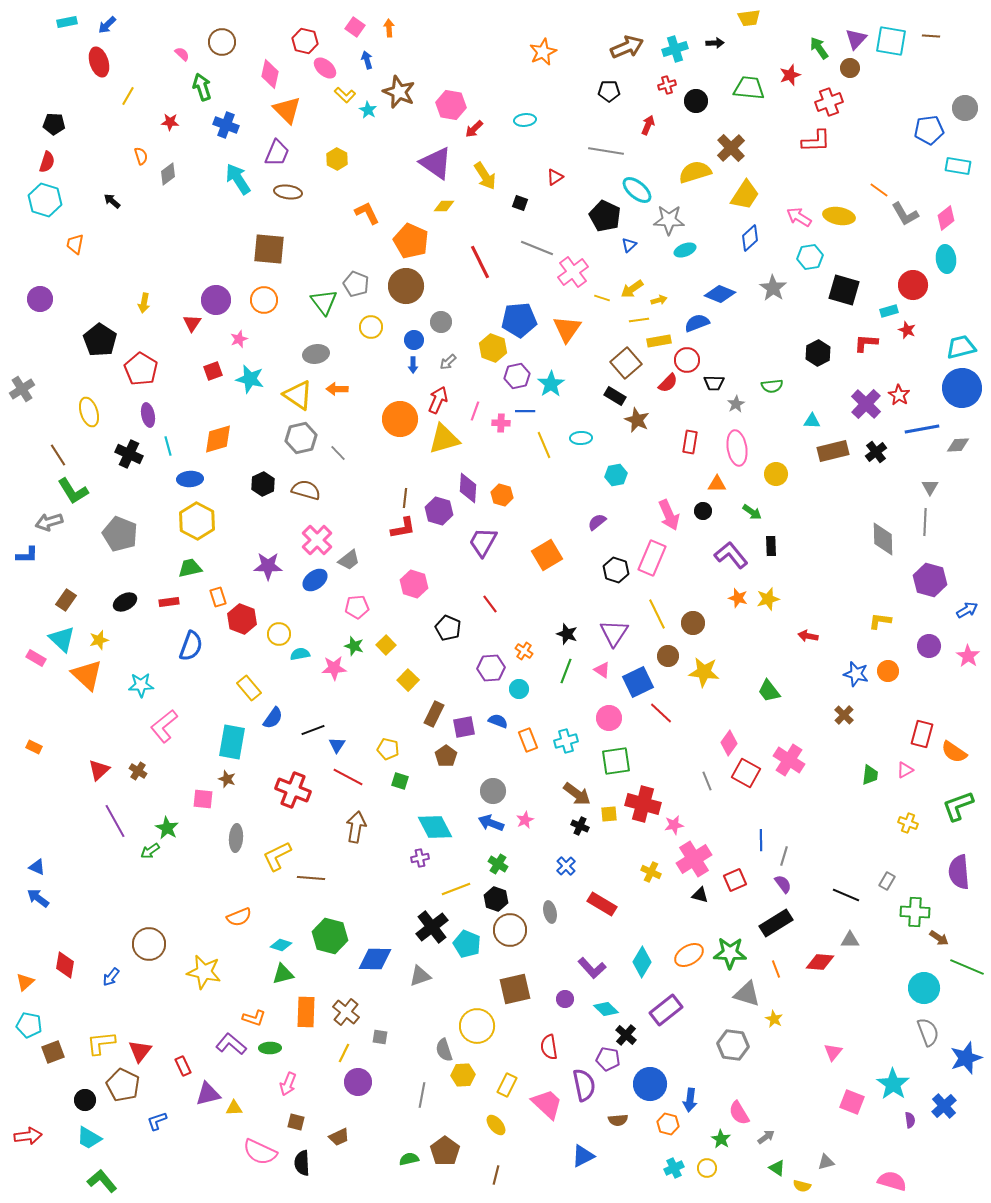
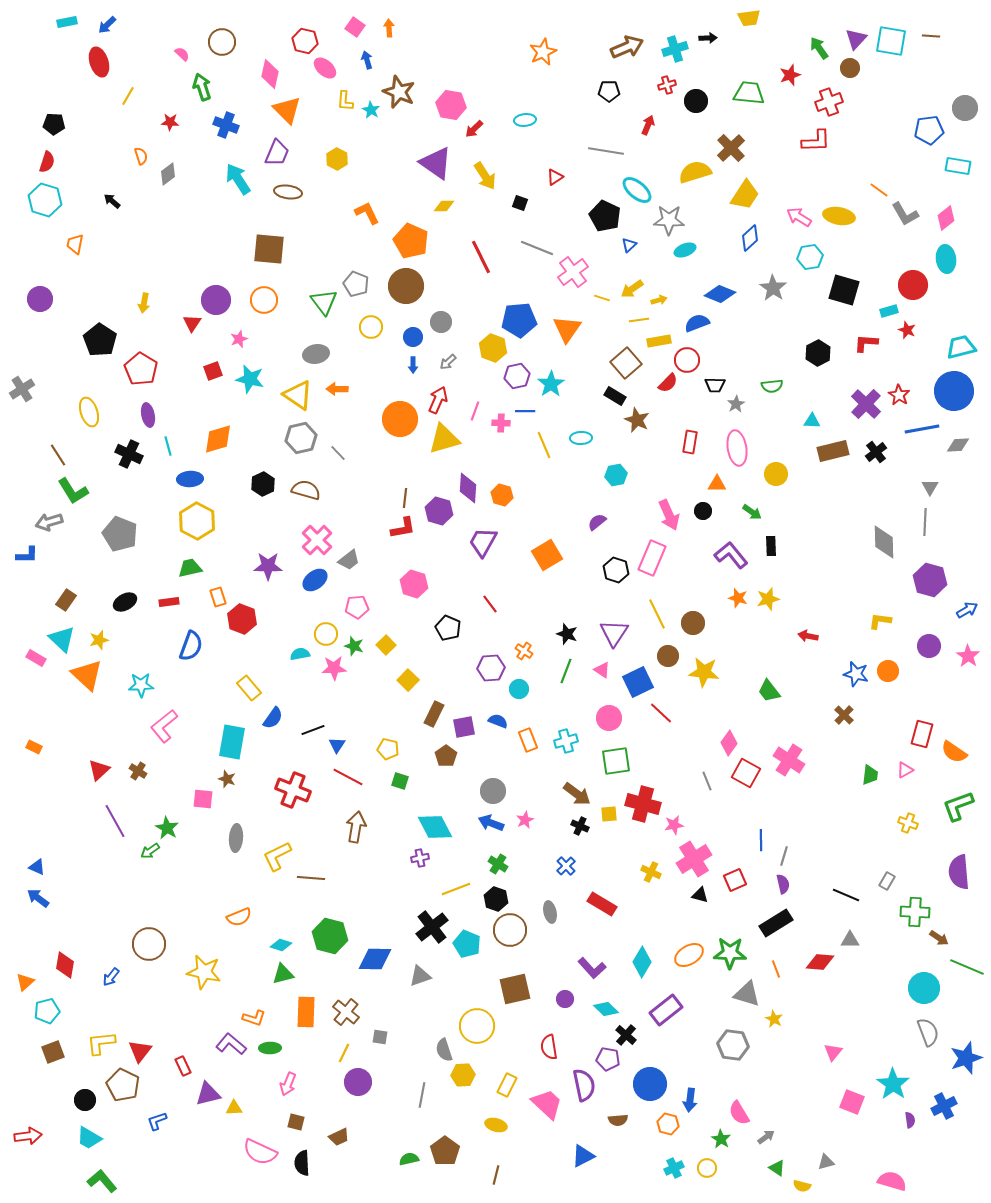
black arrow at (715, 43): moved 7 px left, 5 px up
green trapezoid at (749, 88): moved 5 px down
yellow L-shape at (345, 95): moved 6 px down; rotated 50 degrees clockwise
cyan star at (368, 110): moved 3 px right
red line at (480, 262): moved 1 px right, 5 px up
blue circle at (414, 340): moved 1 px left, 3 px up
black trapezoid at (714, 383): moved 1 px right, 2 px down
blue circle at (962, 388): moved 8 px left, 3 px down
gray diamond at (883, 539): moved 1 px right, 3 px down
yellow circle at (279, 634): moved 47 px right
purple semicircle at (783, 884): rotated 24 degrees clockwise
cyan pentagon at (29, 1025): moved 18 px right, 14 px up; rotated 25 degrees counterclockwise
blue cross at (944, 1106): rotated 15 degrees clockwise
yellow ellipse at (496, 1125): rotated 35 degrees counterclockwise
